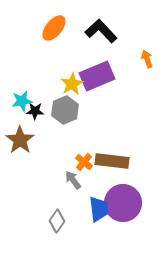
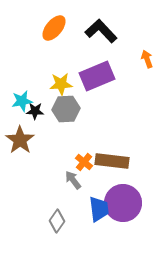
yellow star: moved 11 px left; rotated 25 degrees clockwise
gray hexagon: moved 1 px right, 1 px up; rotated 20 degrees clockwise
